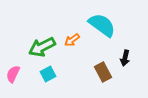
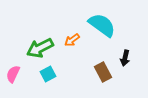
green arrow: moved 2 px left, 1 px down
